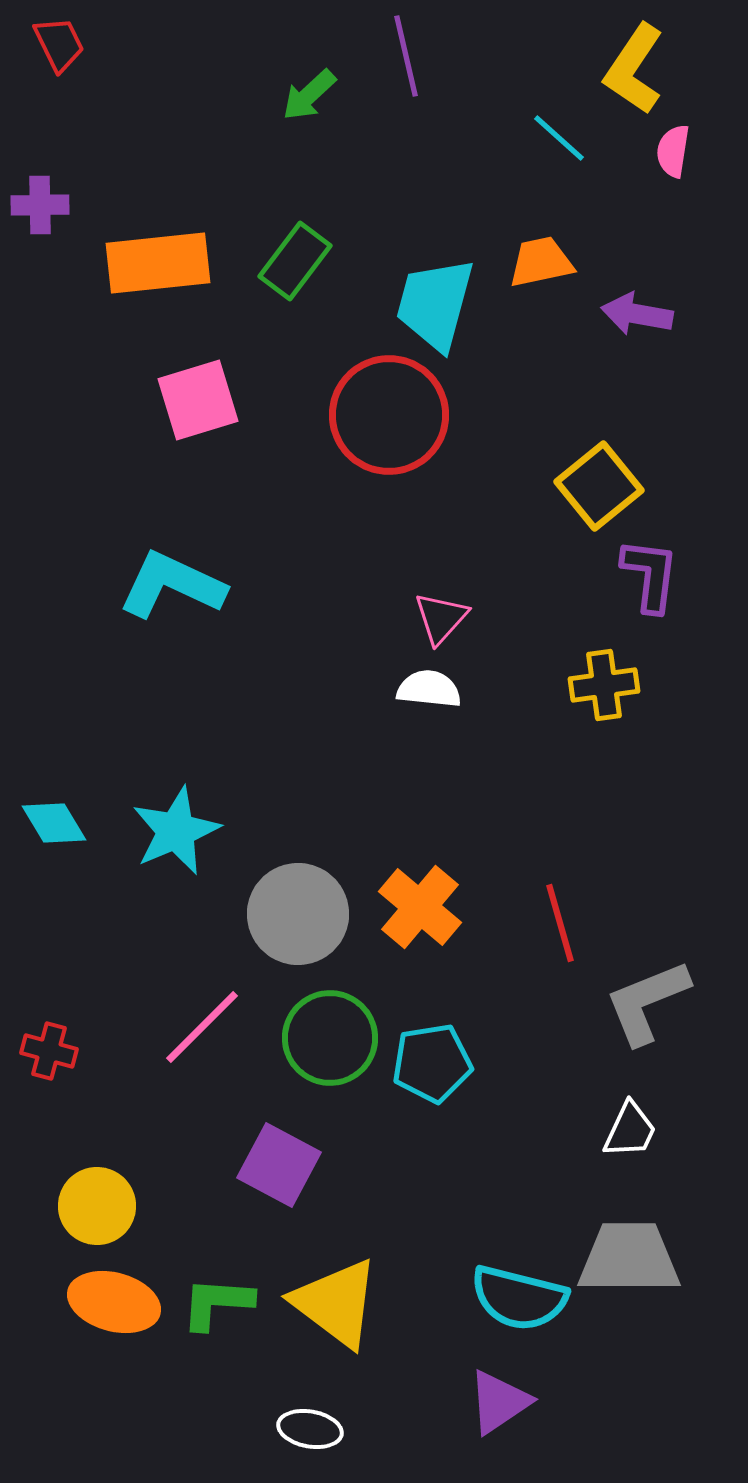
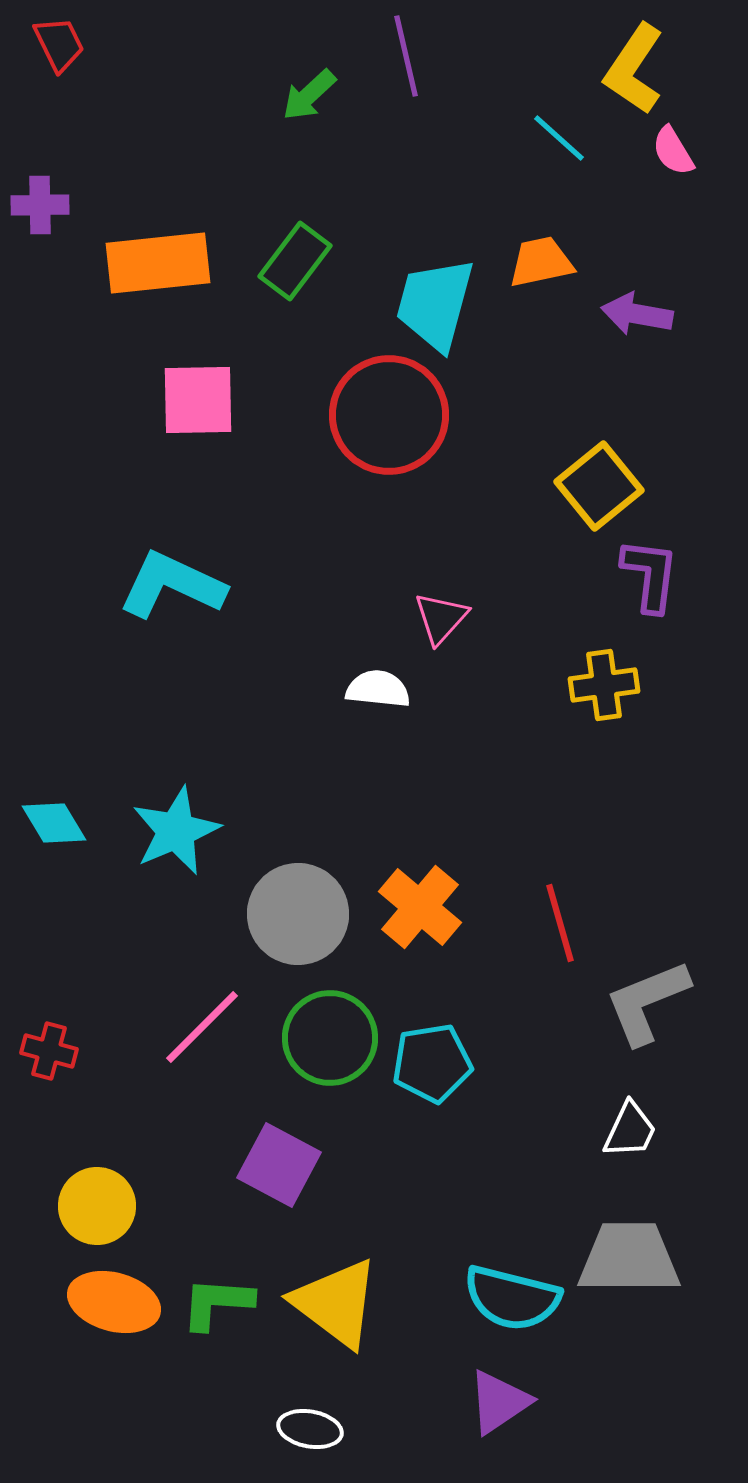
pink semicircle: rotated 40 degrees counterclockwise
pink square: rotated 16 degrees clockwise
white semicircle: moved 51 px left
cyan semicircle: moved 7 px left
